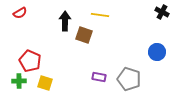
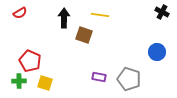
black arrow: moved 1 px left, 3 px up
